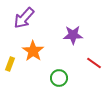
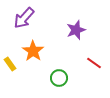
purple star: moved 3 px right, 5 px up; rotated 18 degrees counterclockwise
yellow rectangle: rotated 56 degrees counterclockwise
